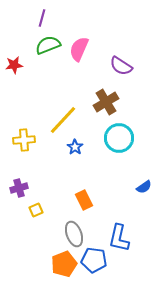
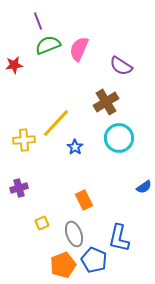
purple line: moved 4 px left, 3 px down; rotated 36 degrees counterclockwise
yellow line: moved 7 px left, 3 px down
yellow square: moved 6 px right, 13 px down
blue pentagon: rotated 15 degrees clockwise
orange pentagon: moved 1 px left, 1 px down
